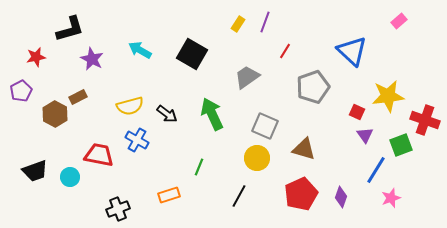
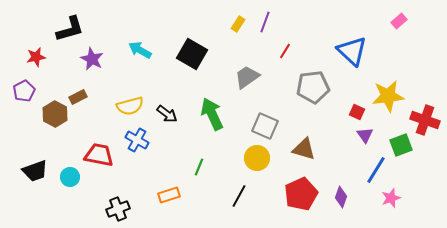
gray pentagon: rotated 12 degrees clockwise
purple pentagon: moved 3 px right
